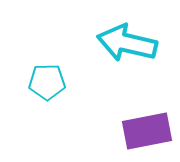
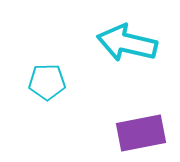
purple rectangle: moved 6 px left, 2 px down
